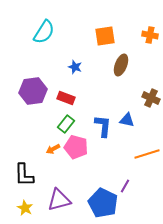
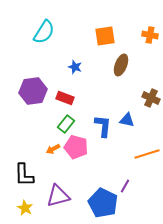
red rectangle: moved 1 px left
purple triangle: moved 1 px left, 4 px up
